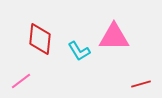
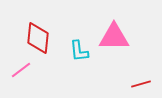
red diamond: moved 2 px left, 1 px up
cyan L-shape: rotated 25 degrees clockwise
pink line: moved 11 px up
